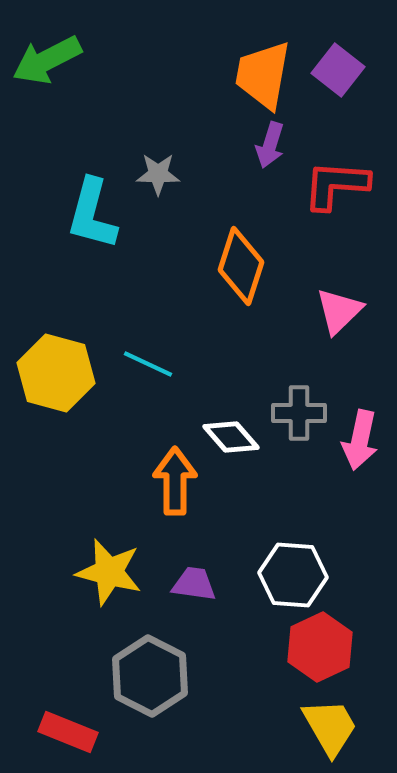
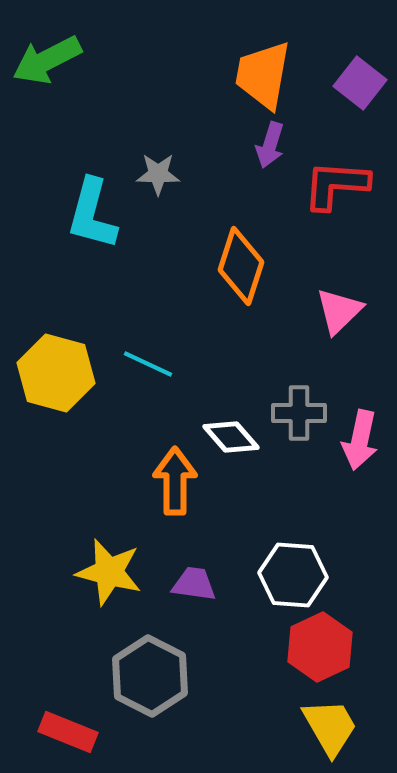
purple square: moved 22 px right, 13 px down
